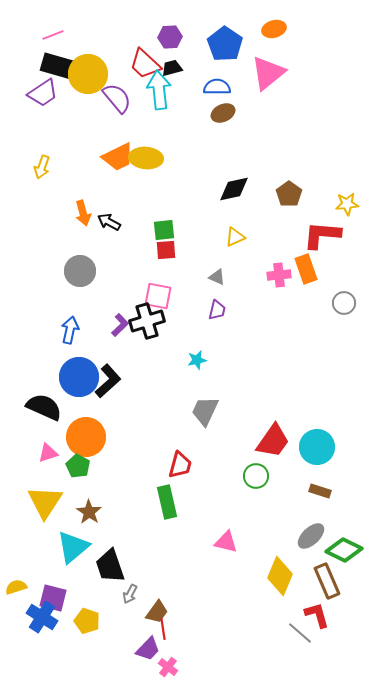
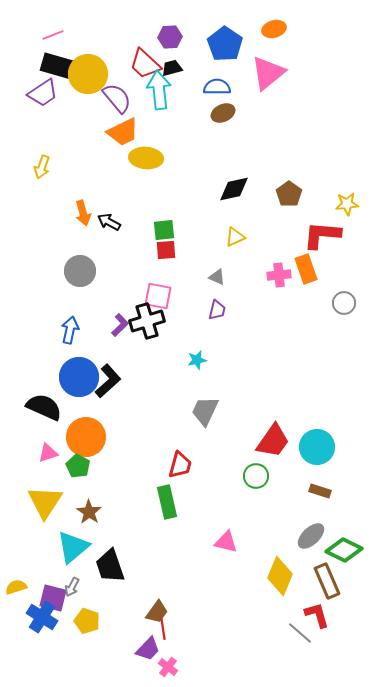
orange trapezoid at (118, 157): moved 5 px right, 25 px up
gray arrow at (130, 594): moved 58 px left, 7 px up
